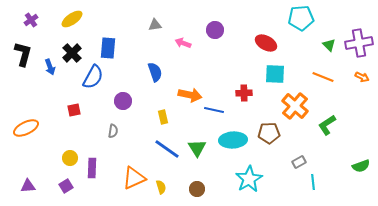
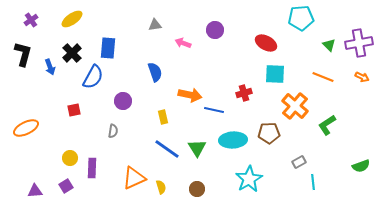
red cross at (244, 93): rotated 14 degrees counterclockwise
purple triangle at (28, 186): moved 7 px right, 5 px down
